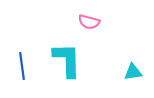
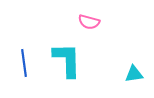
blue line: moved 2 px right, 3 px up
cyan triangle: moved 1 px right, 2 px down
